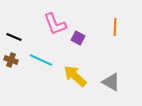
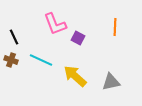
black line: rotated 42 degrees clockwise
gray triangle: rotated 42 degrees counterclockwise
